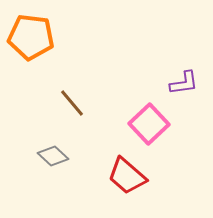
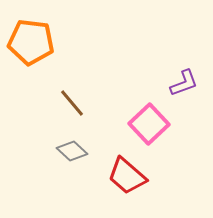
orange pentagon: moved 5 px down
purple L-shape: rotated 12 degrees counterclockwise
gray diamond: moved 19 px right, 5 px up
